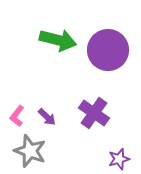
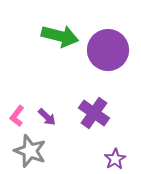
green arrow: moved 2 px right, 4 px up
purple star: moved 4 px left; rotated 15 degrees counterclockwise
